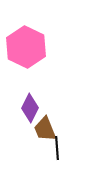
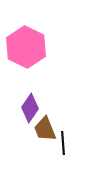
purple diamond: rotated 8 degrees clockwise
black line: moved 6 px right, 5 px up
